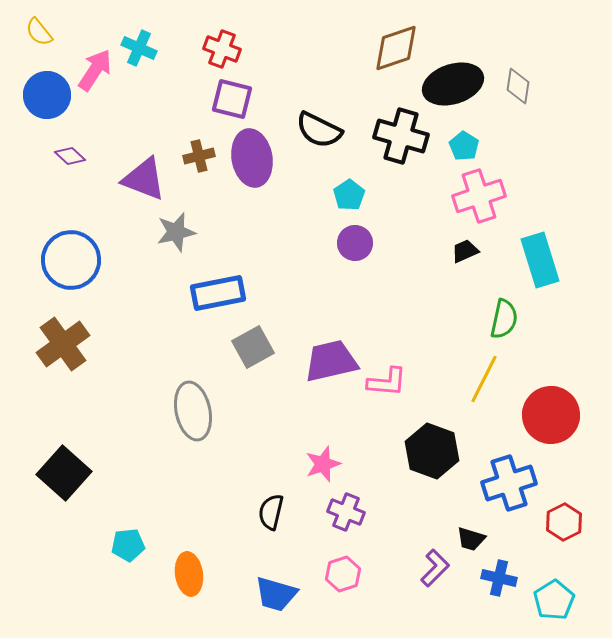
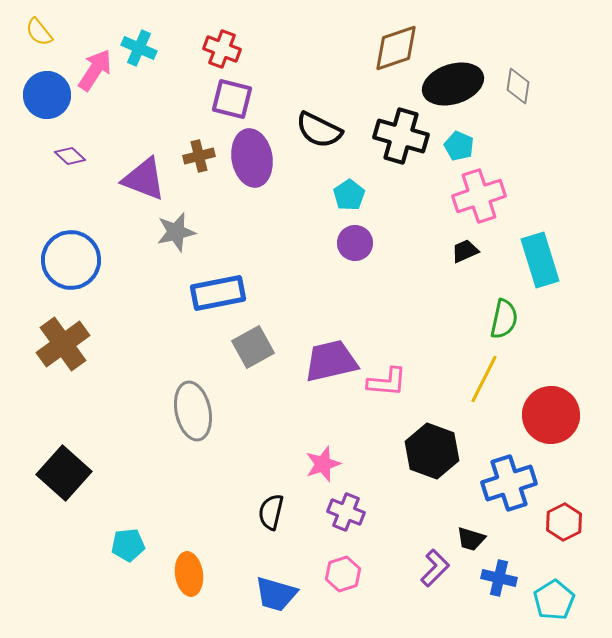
cyan pentagon at (464, 146): moved 5 px left; rotated 8 degrees counterclockwise
